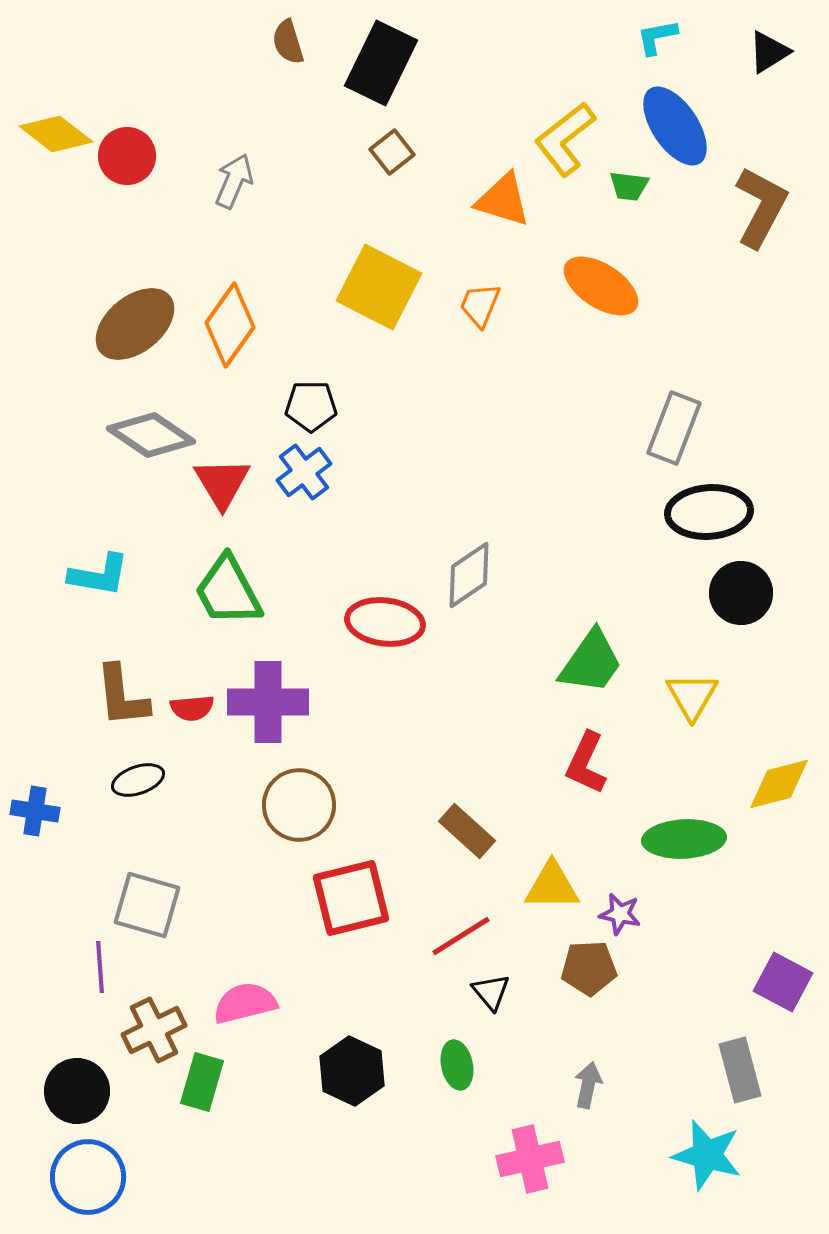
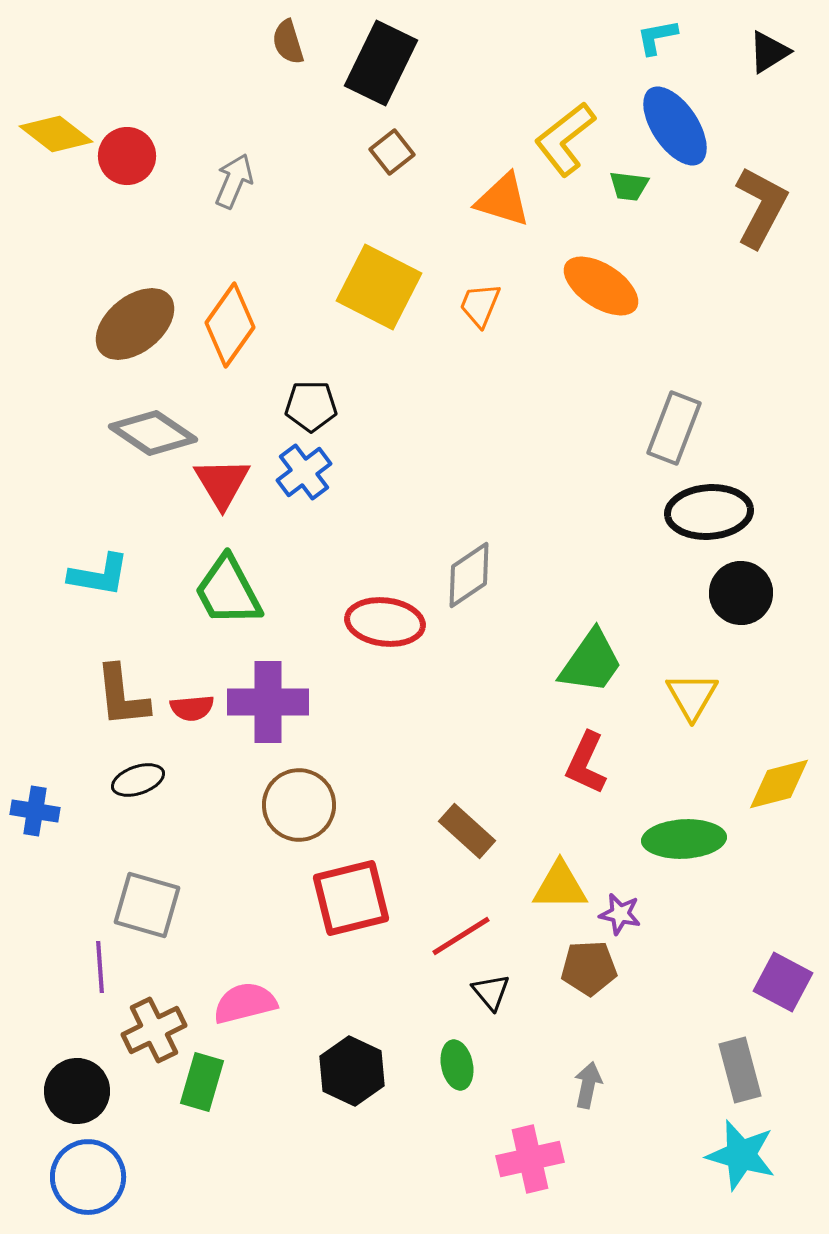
gray diamond at (151, 435): moved 2 px right, 2 px up
yellow triangle at (552, 886): moved 8 px right
cyan star at (707, 1155): moved 34 px right
